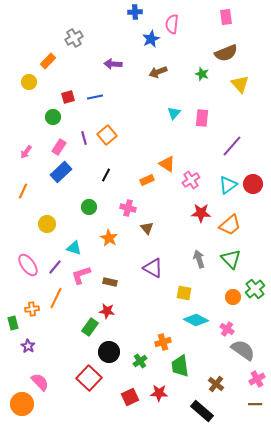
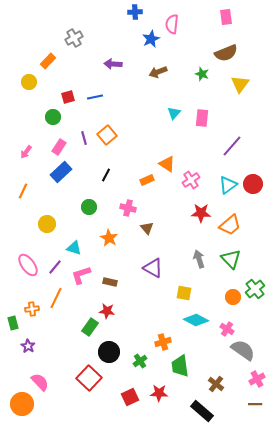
yellow triangle at (240, 84): rotated 18 degrees clockwise
